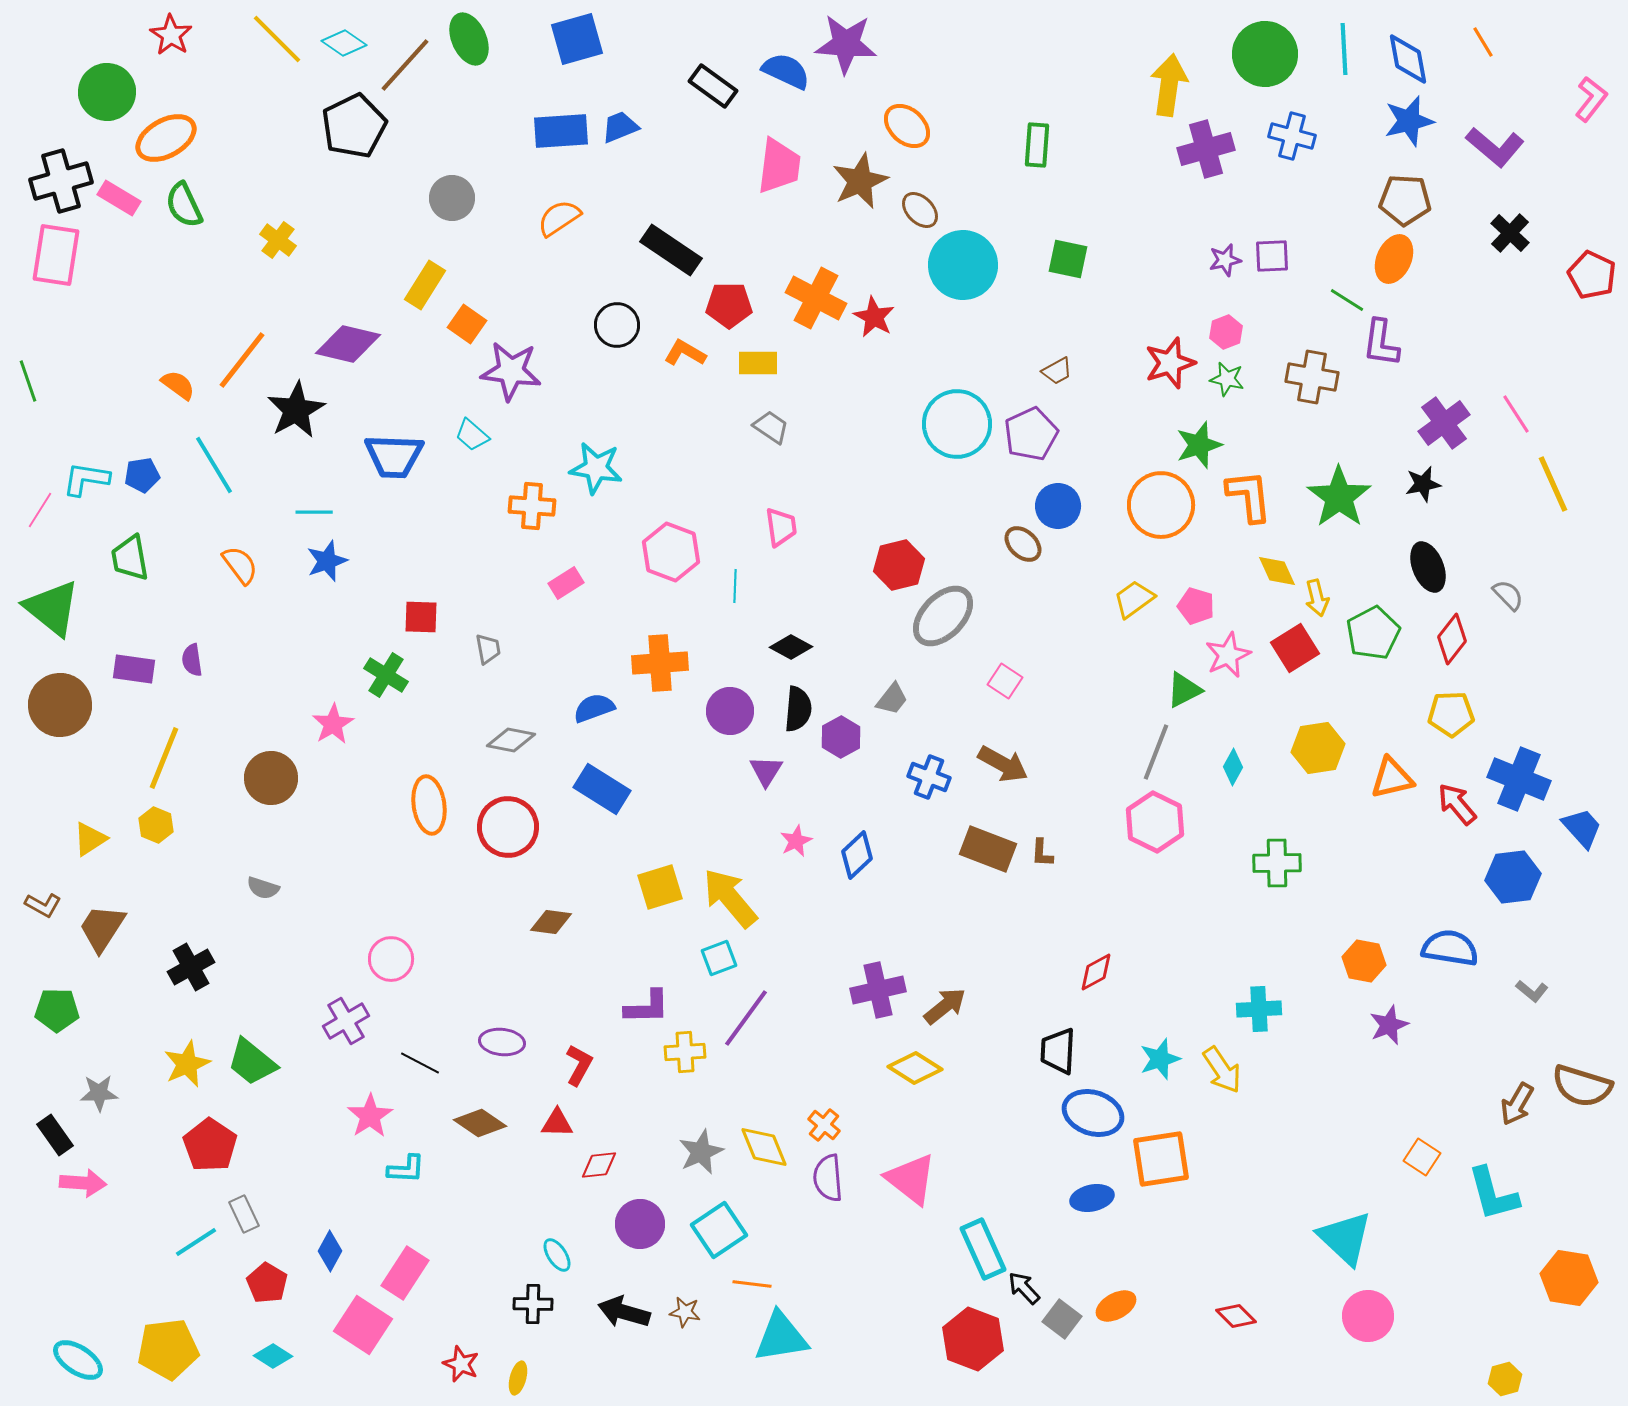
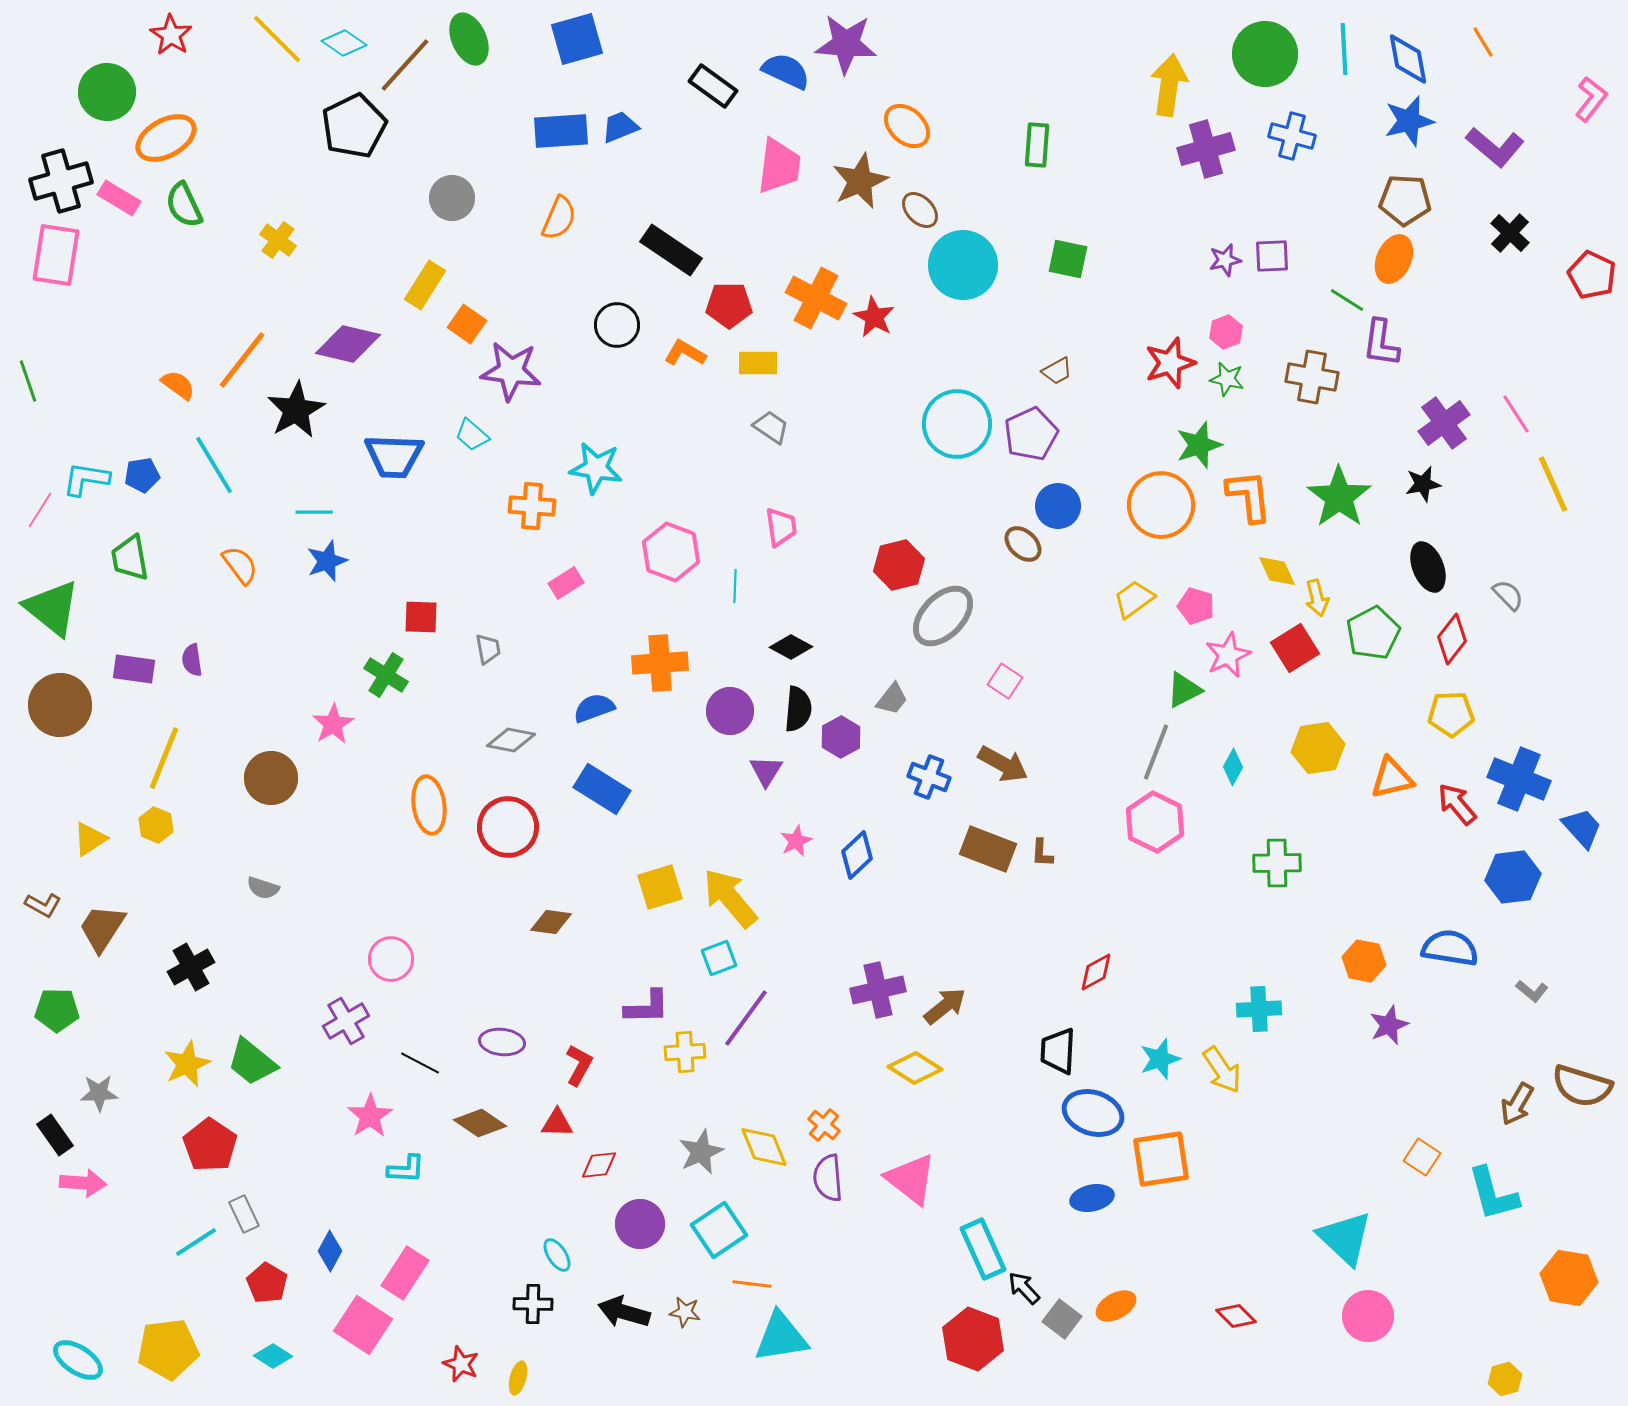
orange semicircle at (559, 218): rotated 147 degrees clockwise
